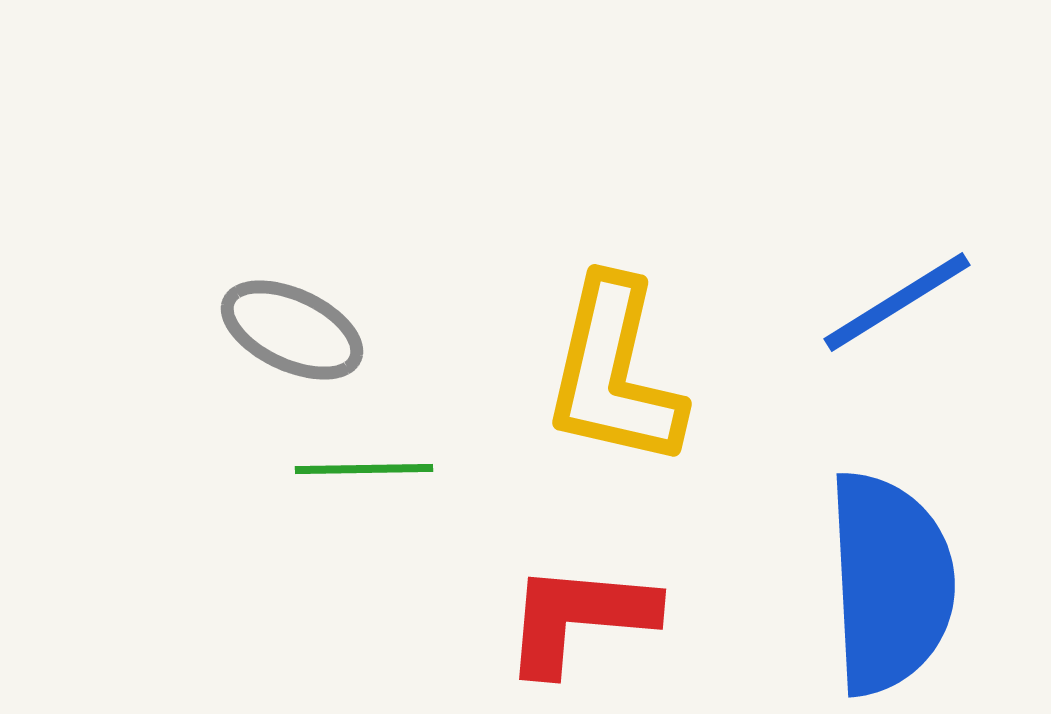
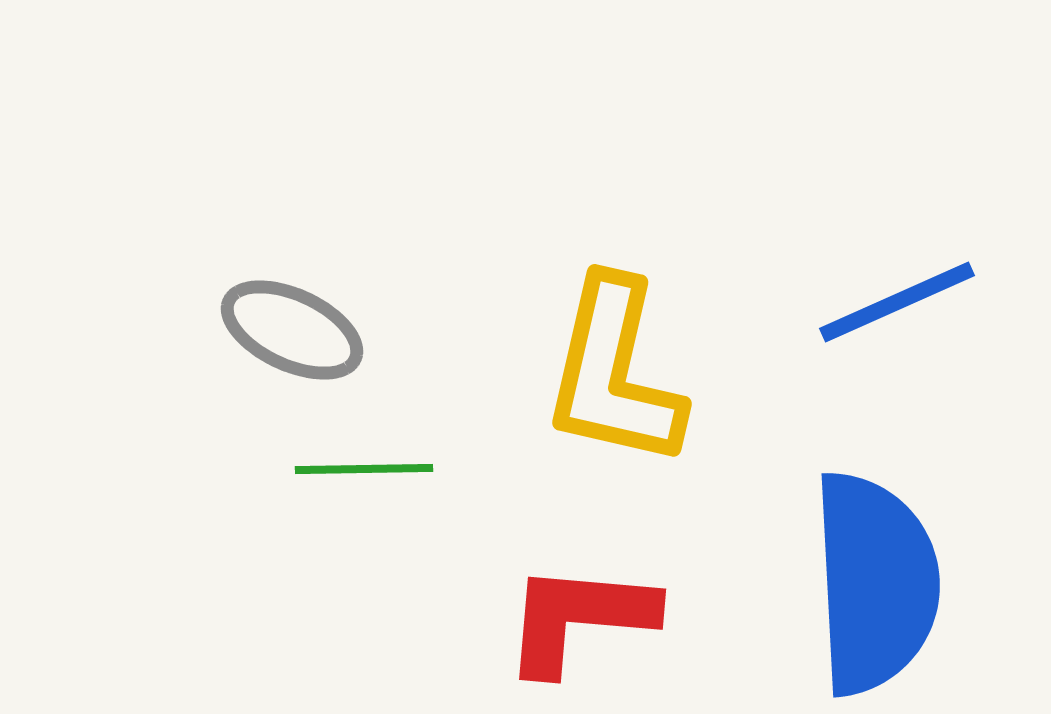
blue line: rotated 8 degrees clockwise
blue semicircle: moved 15 px left
